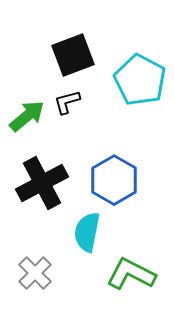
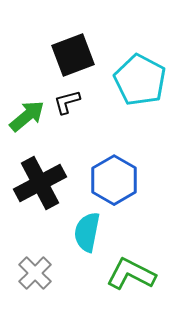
black cross: moved 2 px left
